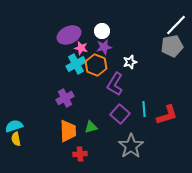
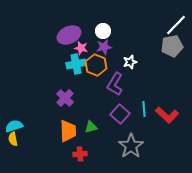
white circle: moved 1 px right
cyan cross: rotated 18 degrees clockwise
purple cross: rotated 18 degrees counterclockwise
red L-shape: rotated 60 degrees clockwise
yellow semicircle: moved 3 px left
